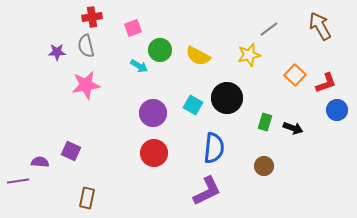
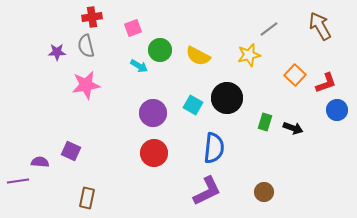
brown circle: moved 26 px down
